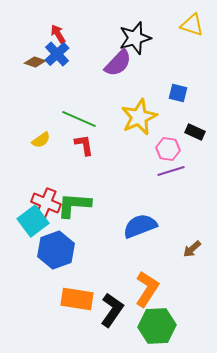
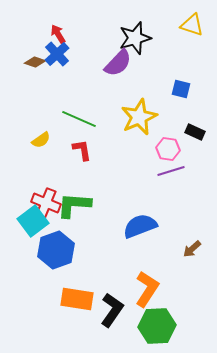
blue square: moved 3 px right, 4 px up
red L-shape: moved 2 px left, 5 px down
